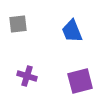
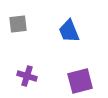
blue trapezoid: moved 3 px left
